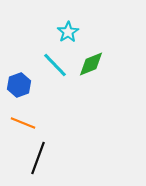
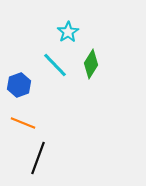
green diamond: rotated 36 degrees counterclockwise
